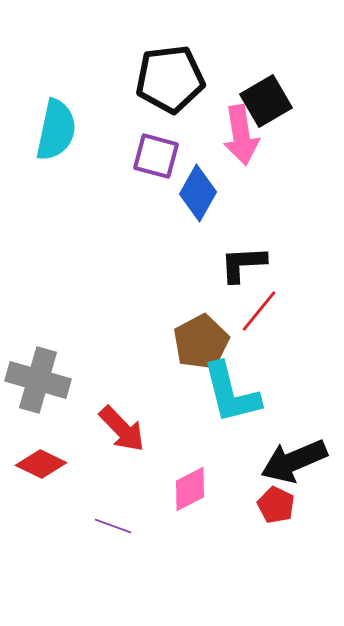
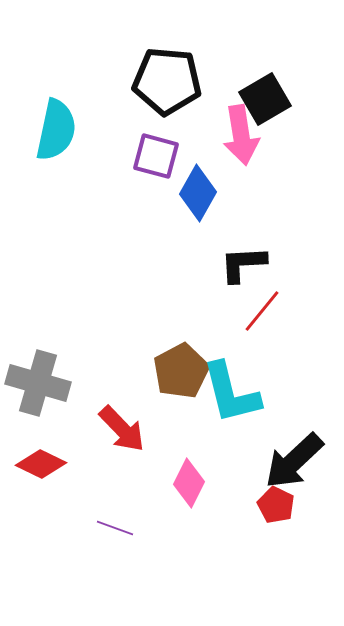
black pentagon: moved 3 px left, 2 px down; rotated 12 degrees clockwise
black square: moved 1 px left, 2 px up
red line: moved 3 px right
brown pentagon: moved 20 px left, 29 px down
gray cross: moved 3 px down
black arrow: rotated 20 degrees counterclockwise
pink diamond: moved 1 px left, 6 px up; rotated 36 degrees counterclockwise
purple line: moved 2 px right, 2 px down
